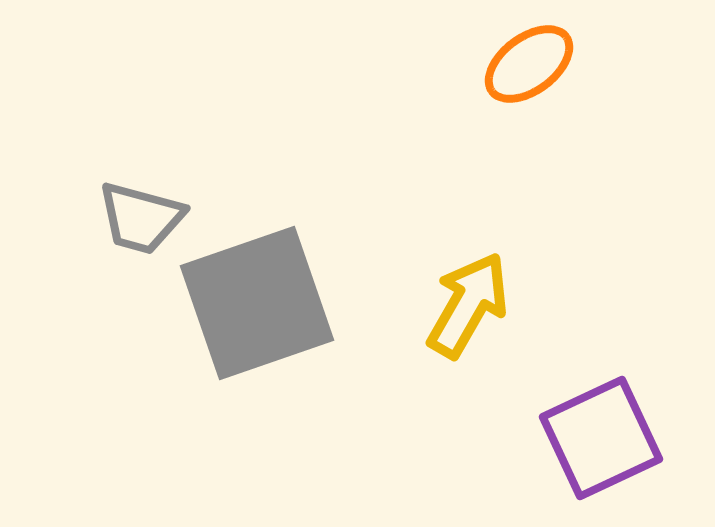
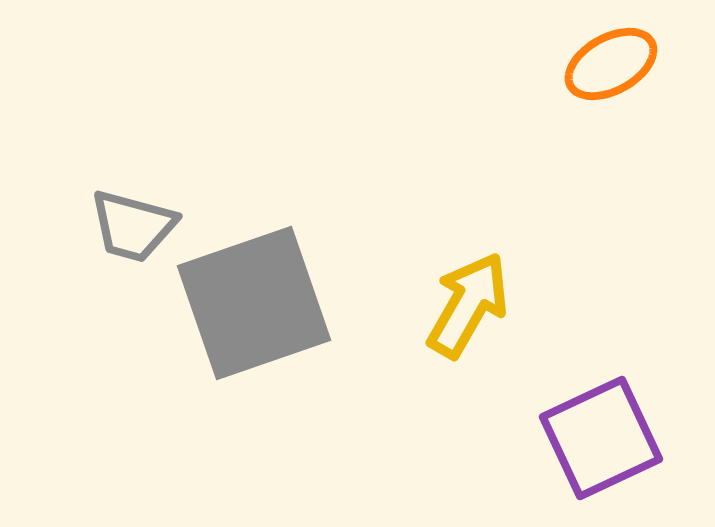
orange ellipse: moved 82 px right; rotated 8 degrees clockwise
gray trapezoid: moved 8 px left, 8 px down
gray square: moved 3 px left
